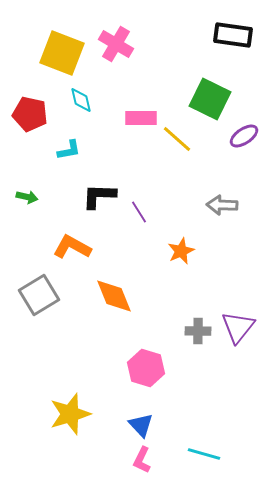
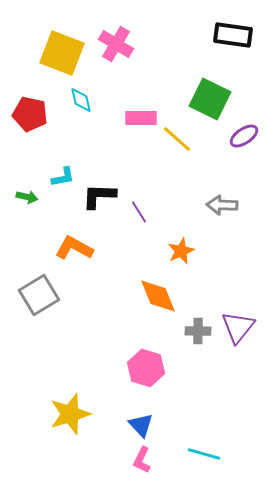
cyan L-shape: moved 6 px left, 27 px down
orange L-shape: moved 2 px right, 1 px down
orange diamond: moved 44 px right
